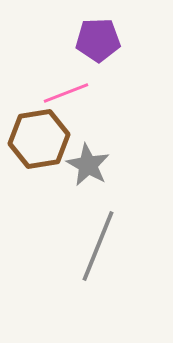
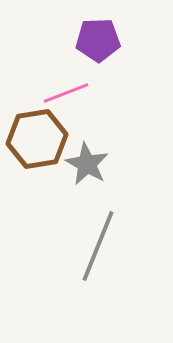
brown hexagon: moved 2 px left
gray star: moved 1 px left, 1 px up
